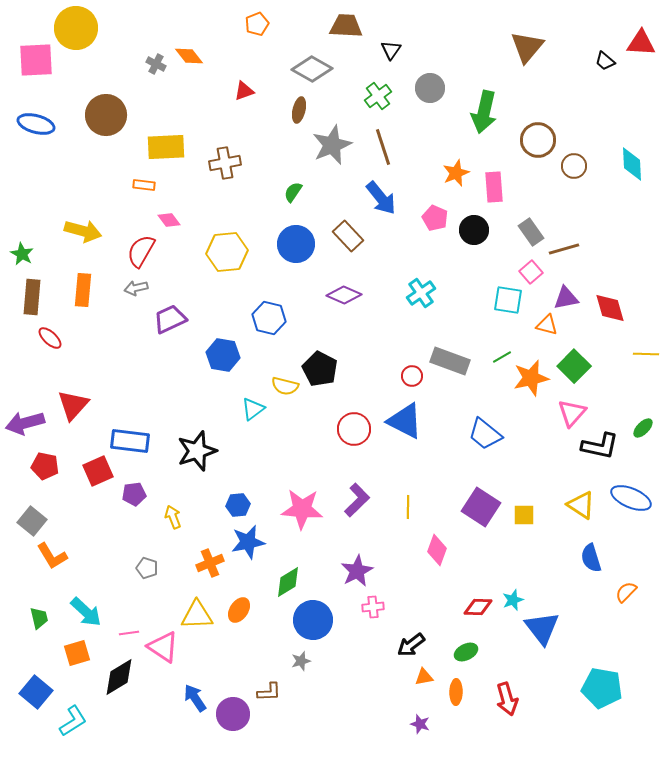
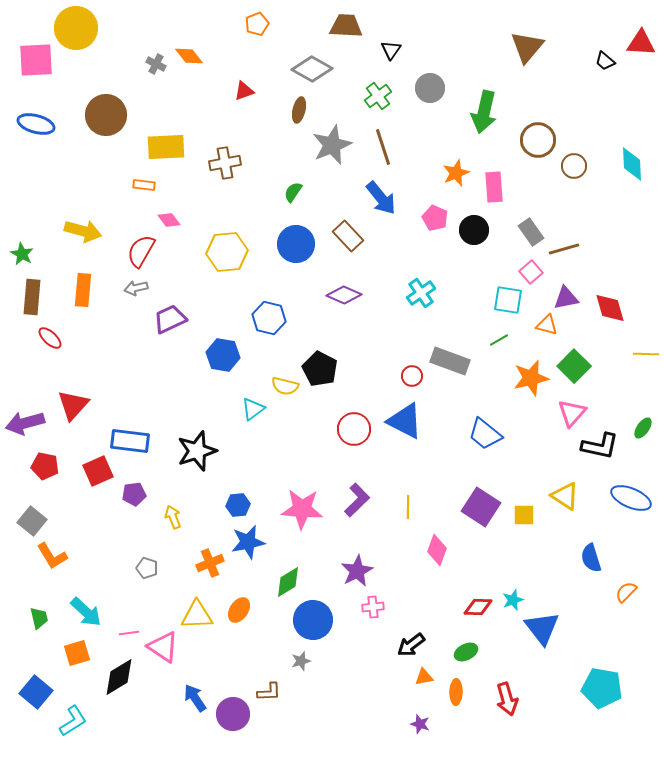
green line at (502, 357): moved 3 px left, 17 px up
green ellipse at (643, 428): rotated 10 degrees counterclockwise
yellow triangle at (581, 505): moved 16 px left, 9 px up
